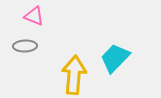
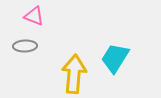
cyan trapezoid: rotated 12 degrees counterclockwise
yellow arrow: moved 1 px up
